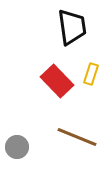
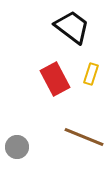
black trapezoid: rotated 45 degrees counterclockwise
red rectangle: moved 2 px left, 2 px up; rotated 16 degrees clockwise
brown line: moved 7 px right
